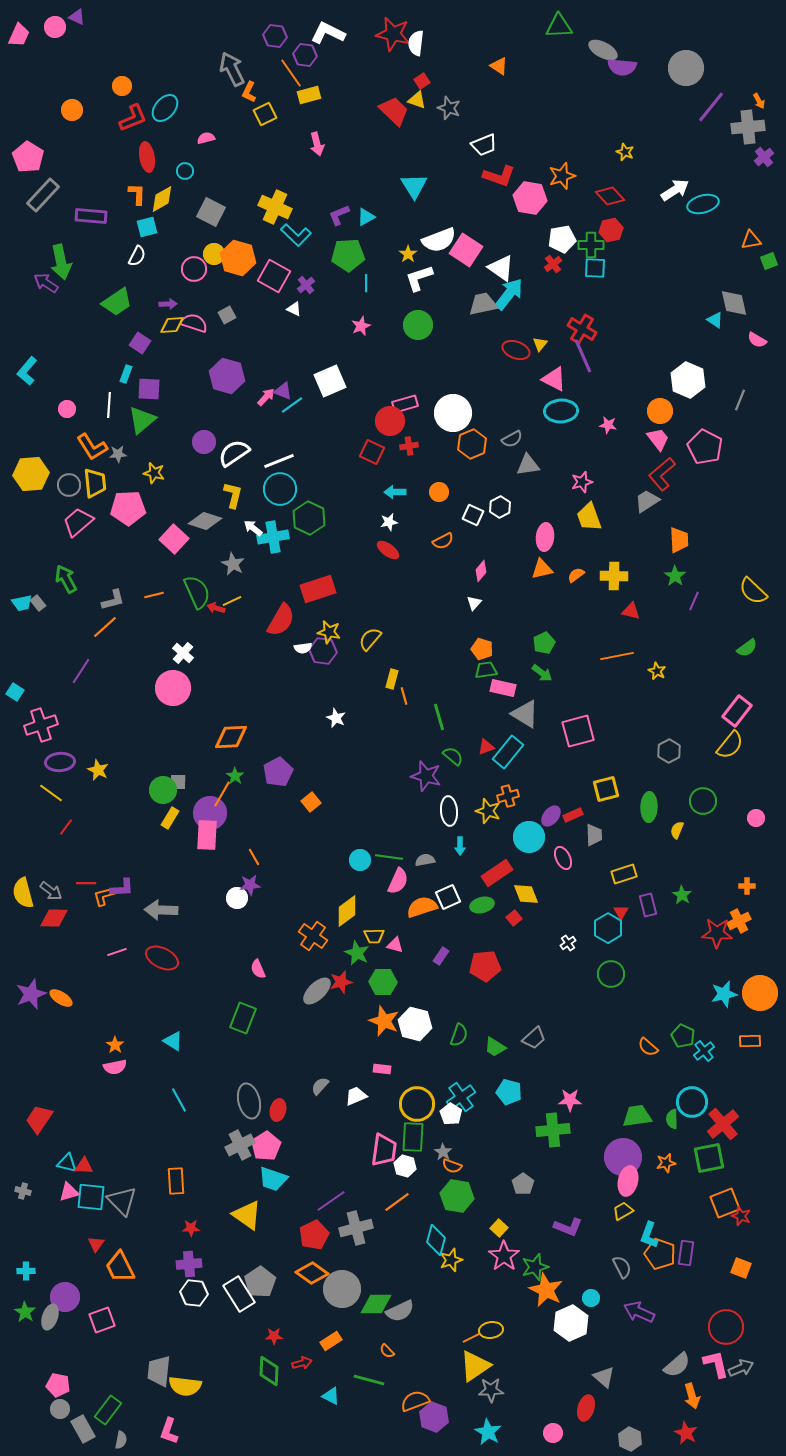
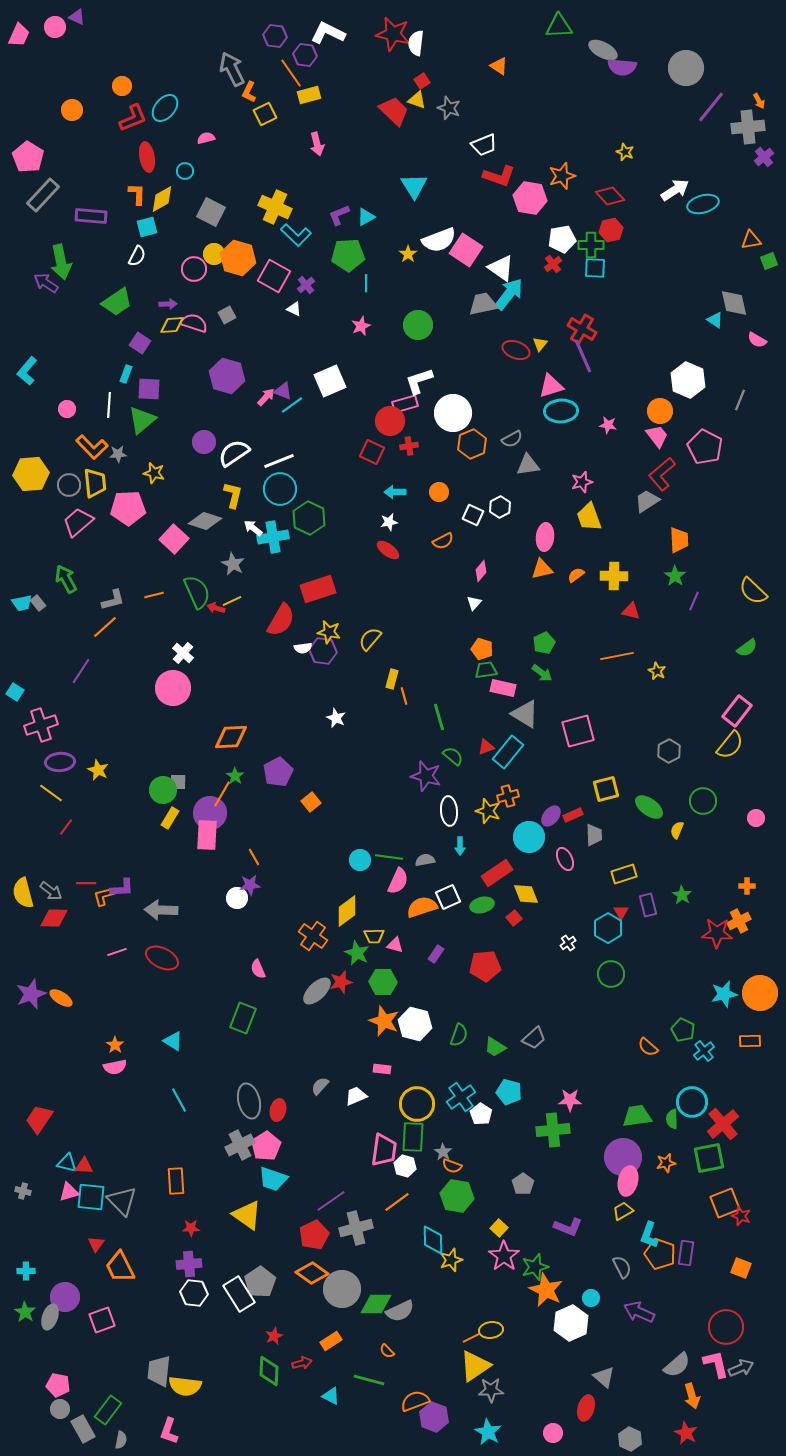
white L-shape at (419, 278): moved 103 px down
pink triangle at (554, 379): moved 3 px left, 7 px down; rotated 44 degrees counterclockwise
pink trapezoid at (658, 439): moved 1 px left, 3 px up
orange L-shape at (92, 447): rotated 12 degrees counterclockwise
green ellipse at (649, 807): rotated 56 degrees counterclockwise
pink ellipse at (563, 858): moved 2 px right, 1 px down
purple rectangle at (441, 956): moved 5 px left, 2 px up
green pentagon at (683, 1036): moved 6 px up
white pentagon at (451, 1114): moved 30 px right
cyan diamond at (436, 1240): moved 3 px left; rotated 16 degrees counterclockwise
red star at (274, 1336): rotated 24 degrees counterclockwise
